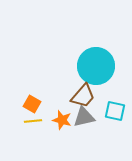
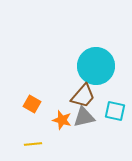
yellow line: moved 23 px down
